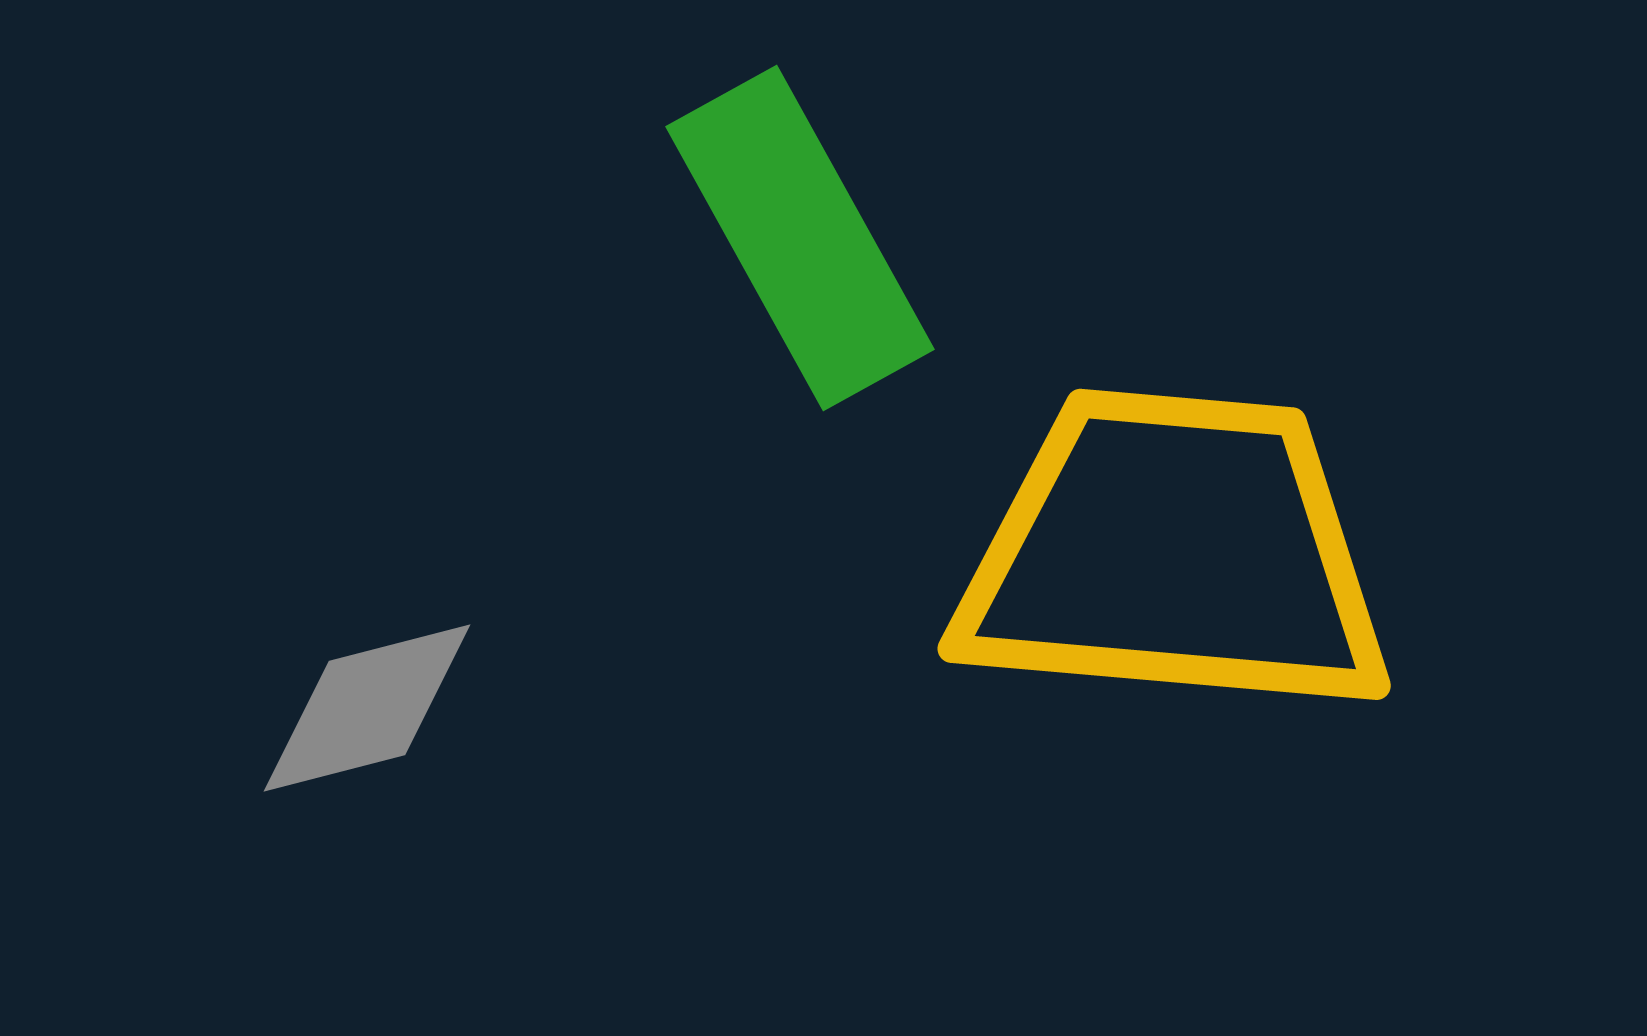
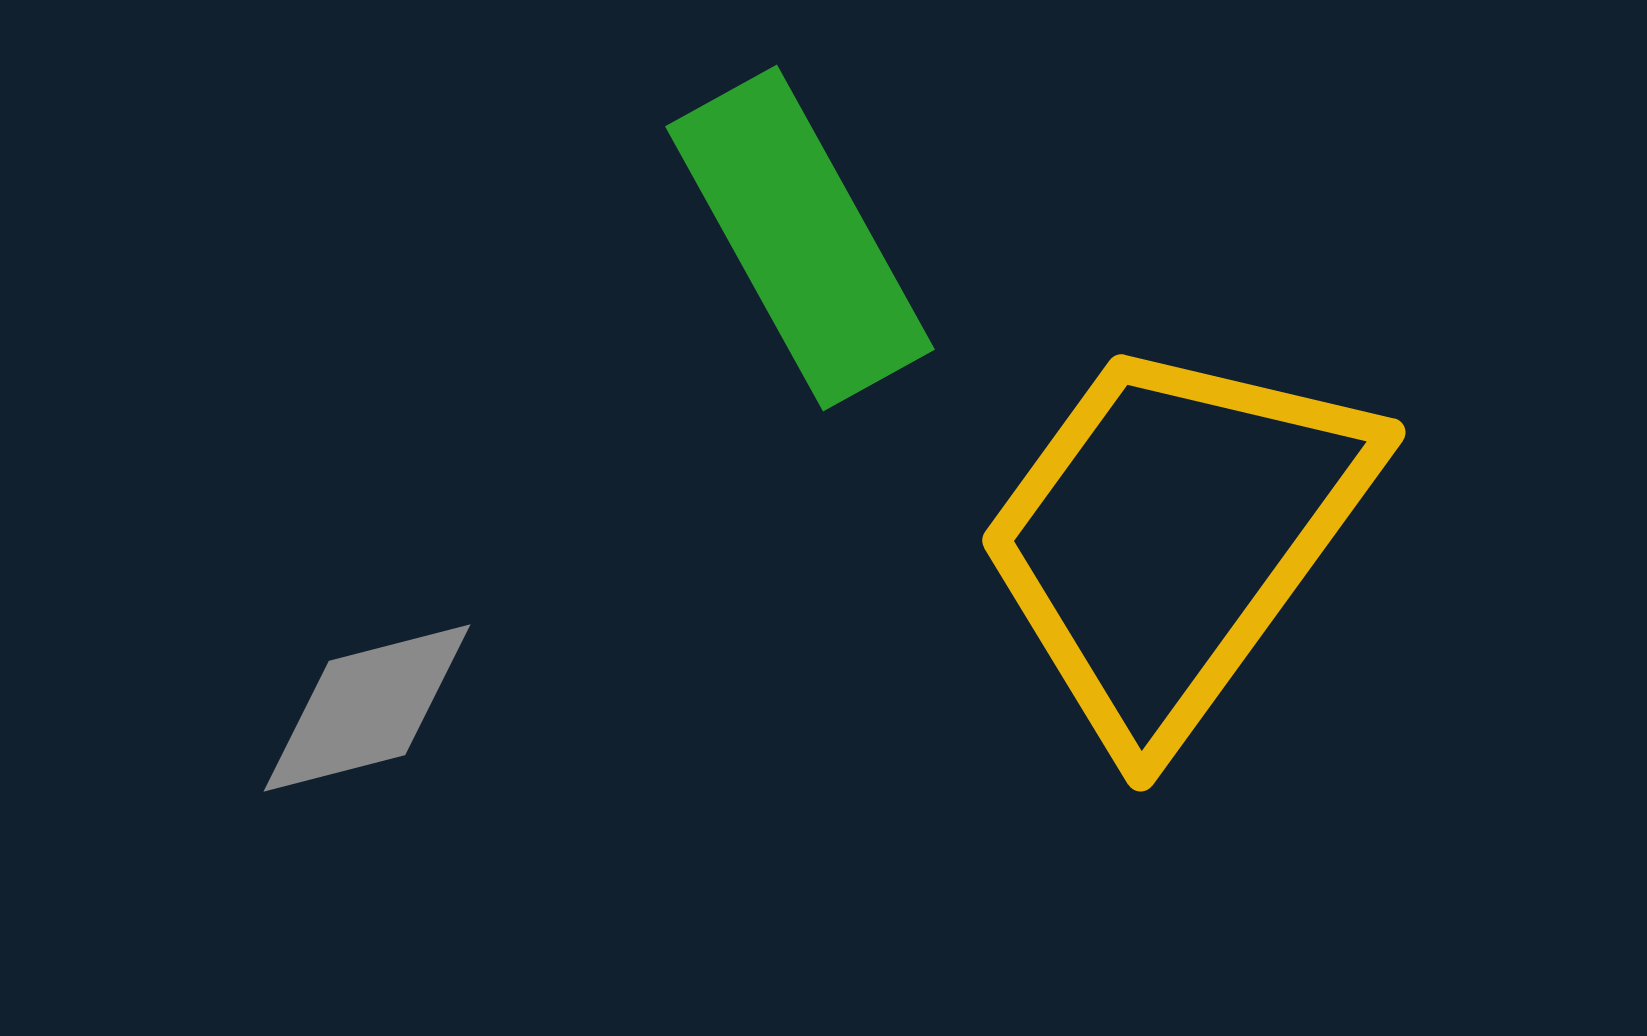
yellow trapezoid: moved 16 px up; rotated 59 degrees counterclockwise
